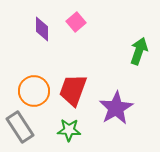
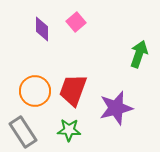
green arrow: moved 3 px down
orange circle: moved 1 px right
purple star: rotated 16 degrees clockwise
gray rectangle: moved 3 px right, 5 px down
